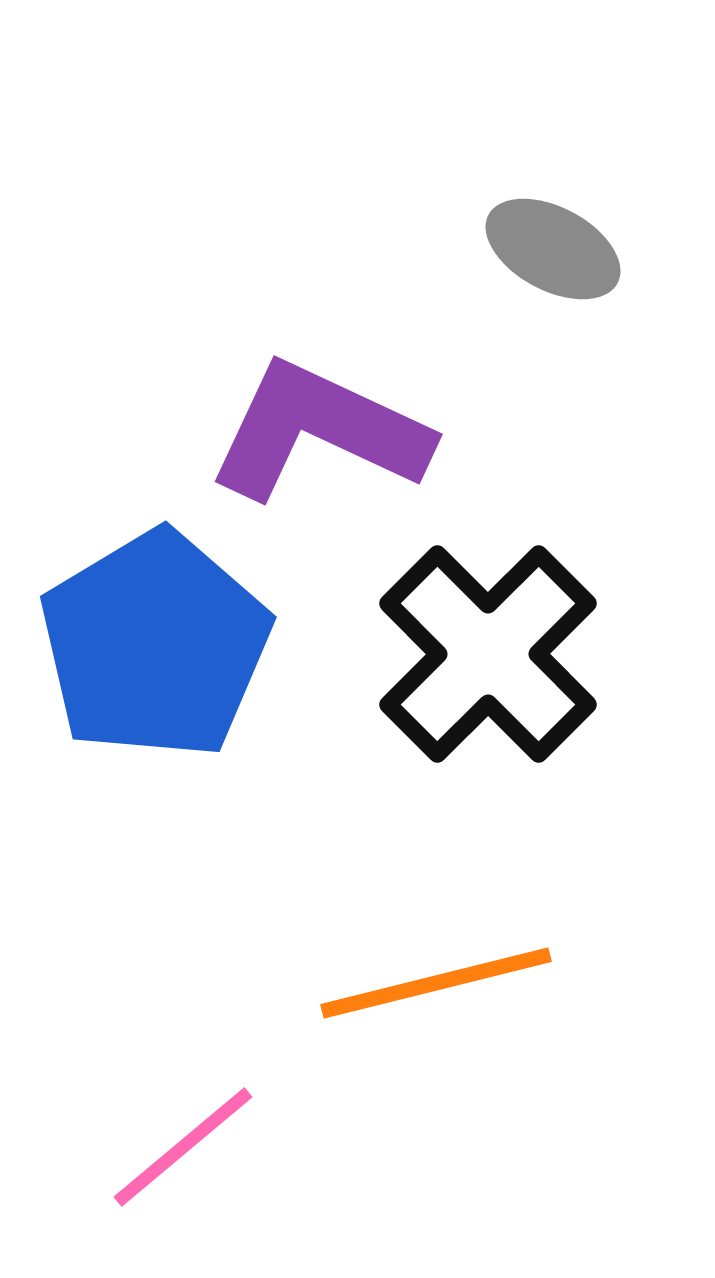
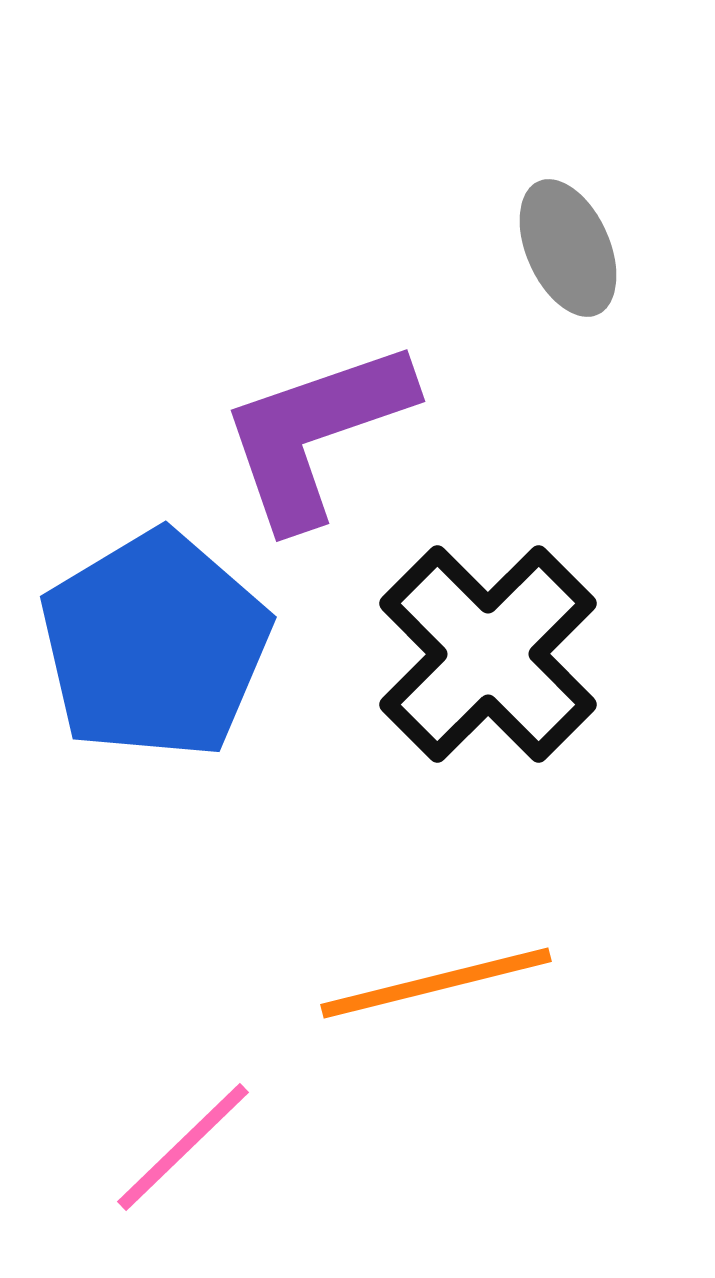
gray ellipse: moved 15 px right, 1 px up; rotated 38 degrees clockwise
purple L-shape: moved 3 px left, 2 px down; rotated 44 degrees counterclockwise
pink line: rotated 4 degrees counterclockwise
